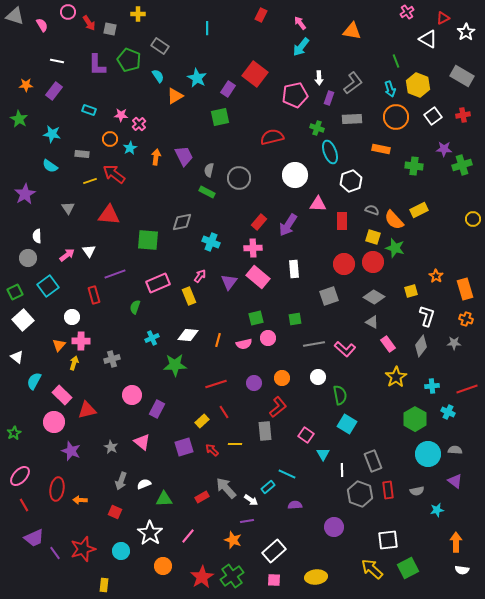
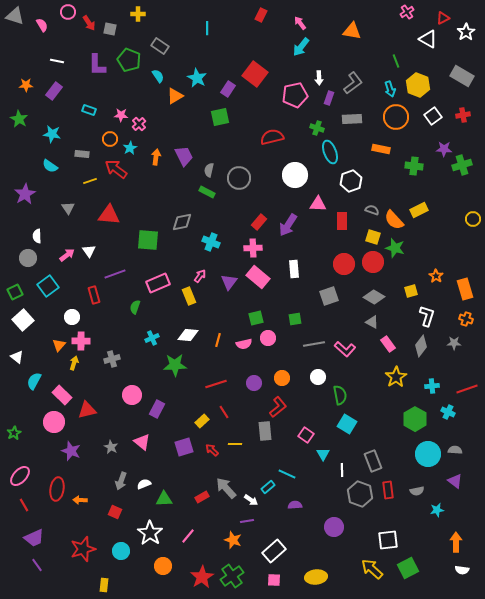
red arrow at (114, 174): moved 2 px right, 5 px up
purple line at (55, 553): moved 18 px left, 12 px down
